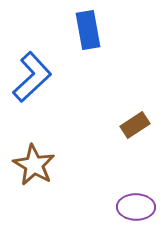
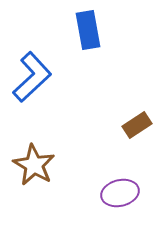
brown rectangle: moved 2 px right
purple ellipse: moved 16 px left, 14 px up; rotated 15 degrees counterclockwise
